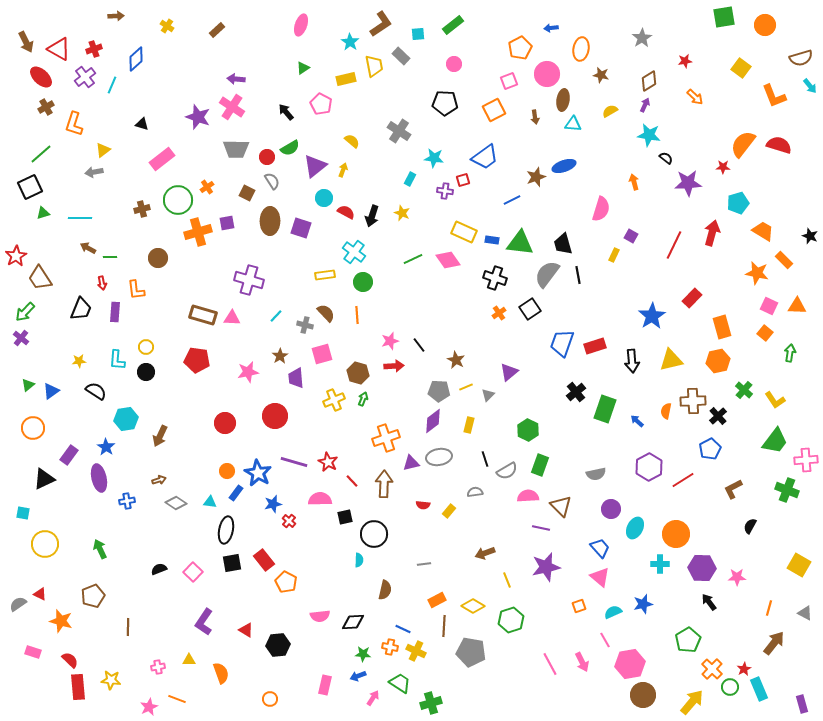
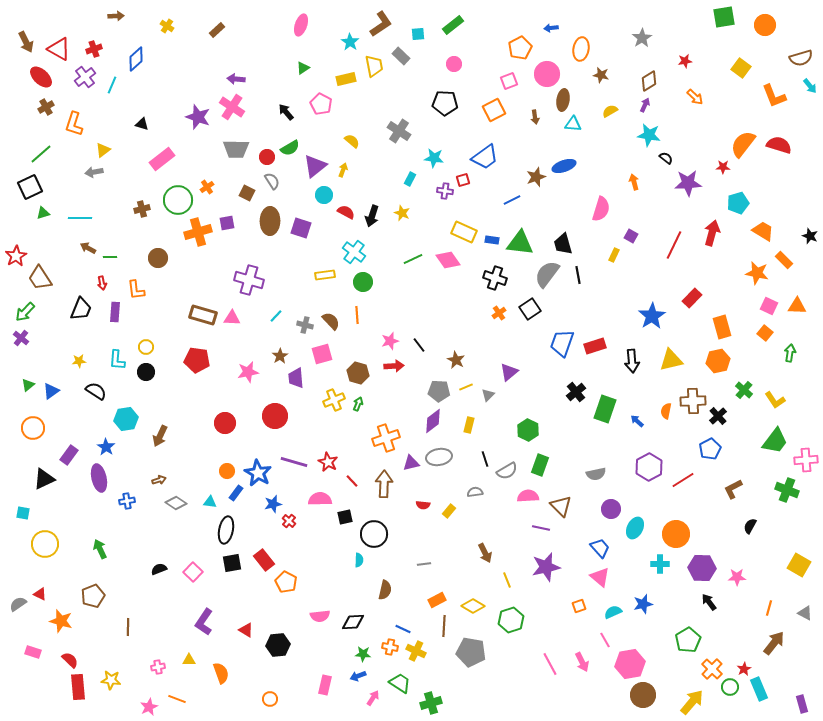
cyan circle at (324, 198): moved 3 px up
brown semicircle at (326, 313): moved 5 px right, 8 px down
green arrow at (363, 399): moved 5 px left, 5 px down
brown arrow at (485, 553): rotated 96 degrees counterclockwise
